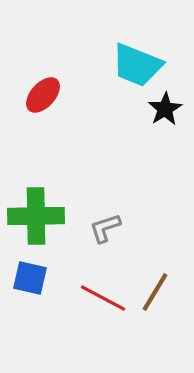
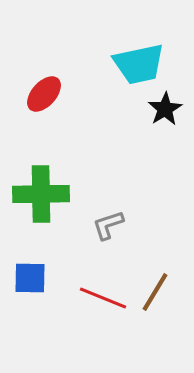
cyan trapezoid: moved 2 px right, 1 px up; rotated 34 degrees counterclockwise
red ellipse: moved 1 px right, 1 px up
green cross: moved 5 px right, 22 px up
gray L-shape: moved 3 px right, 3 px up
blue square: rotated 12 degrees counterclockwise
red line: rotated 6 degrees counterclockwise
